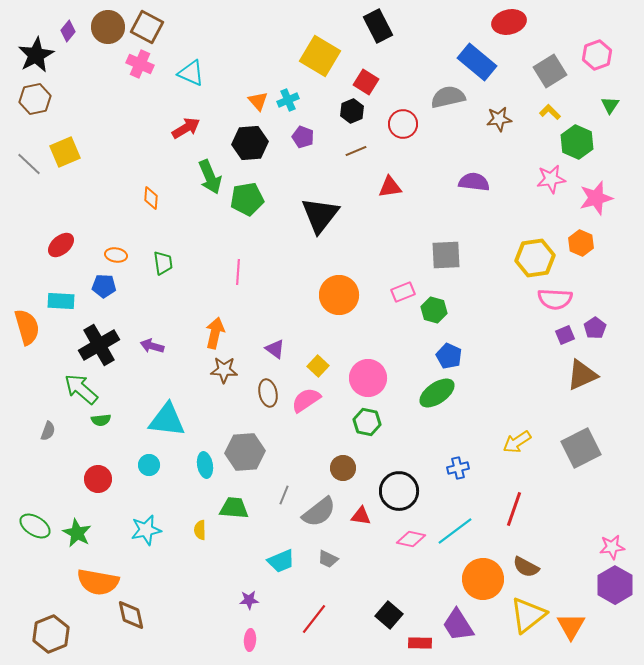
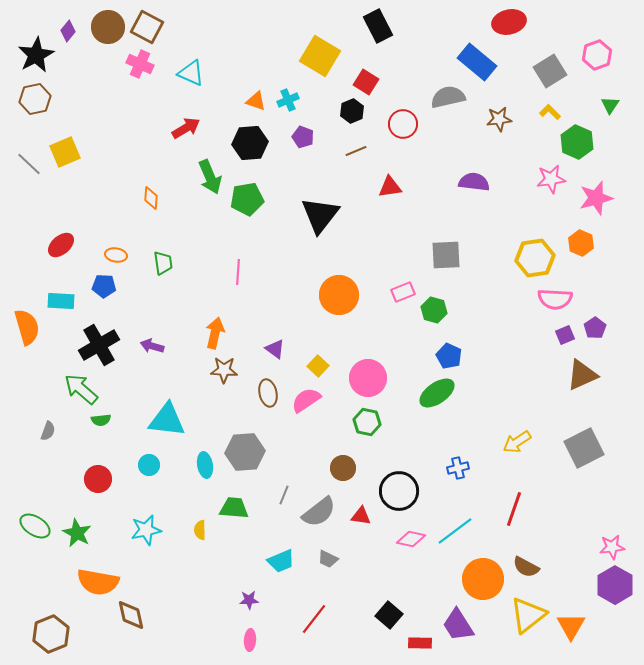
orange triangle at (258, 101): moved 2 px left; rotated 30 degrees counterclockwise
gray square at (581, 448): moved 3 px right
